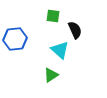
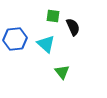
black semicircle: moved 2 px left, 3 px up
cyan triangle: moved 14 px left, 6 px up
green triangle: moved 11 px right, 3 px up; rotated 35 degrees counterclockwise
